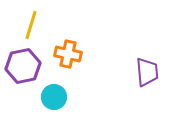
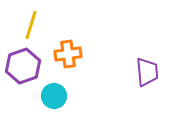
orange cross: rotated 20 degrees counterclockwise
purple hexagon: rotated 8 degrees counterclockwise
cyan circle: moved 1 px up
